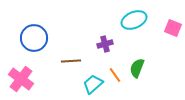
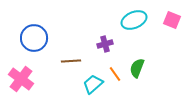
pink square: moved 1 px left, 8 px up
orange line: moved 1 px up
